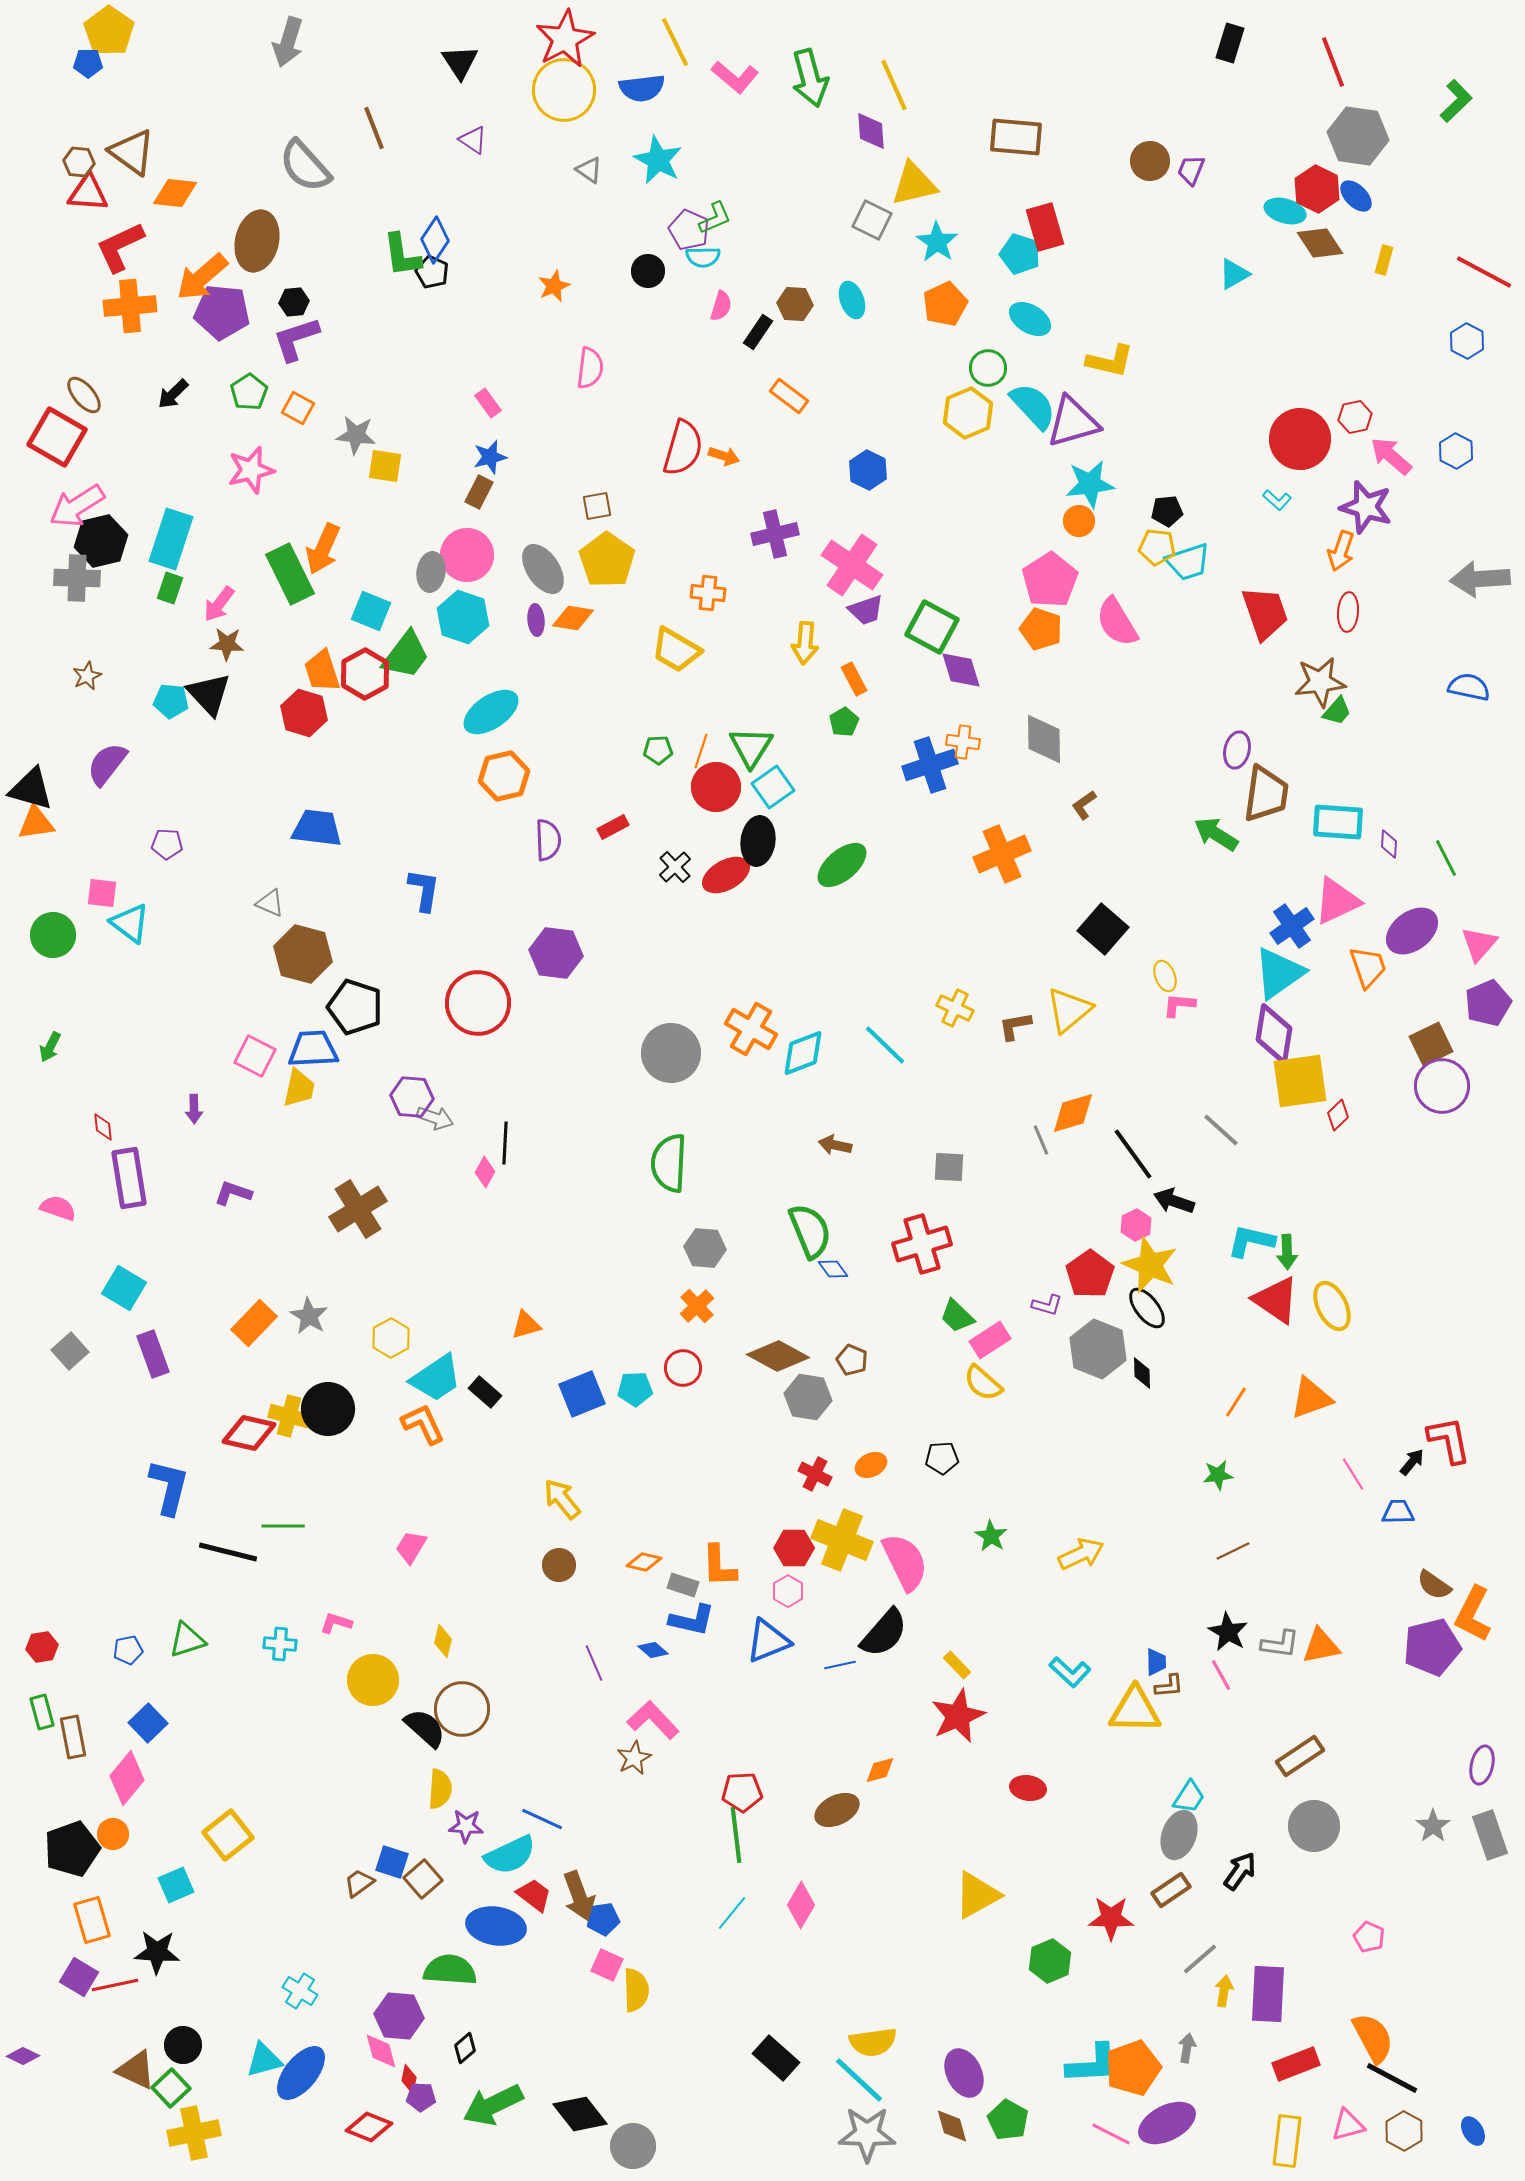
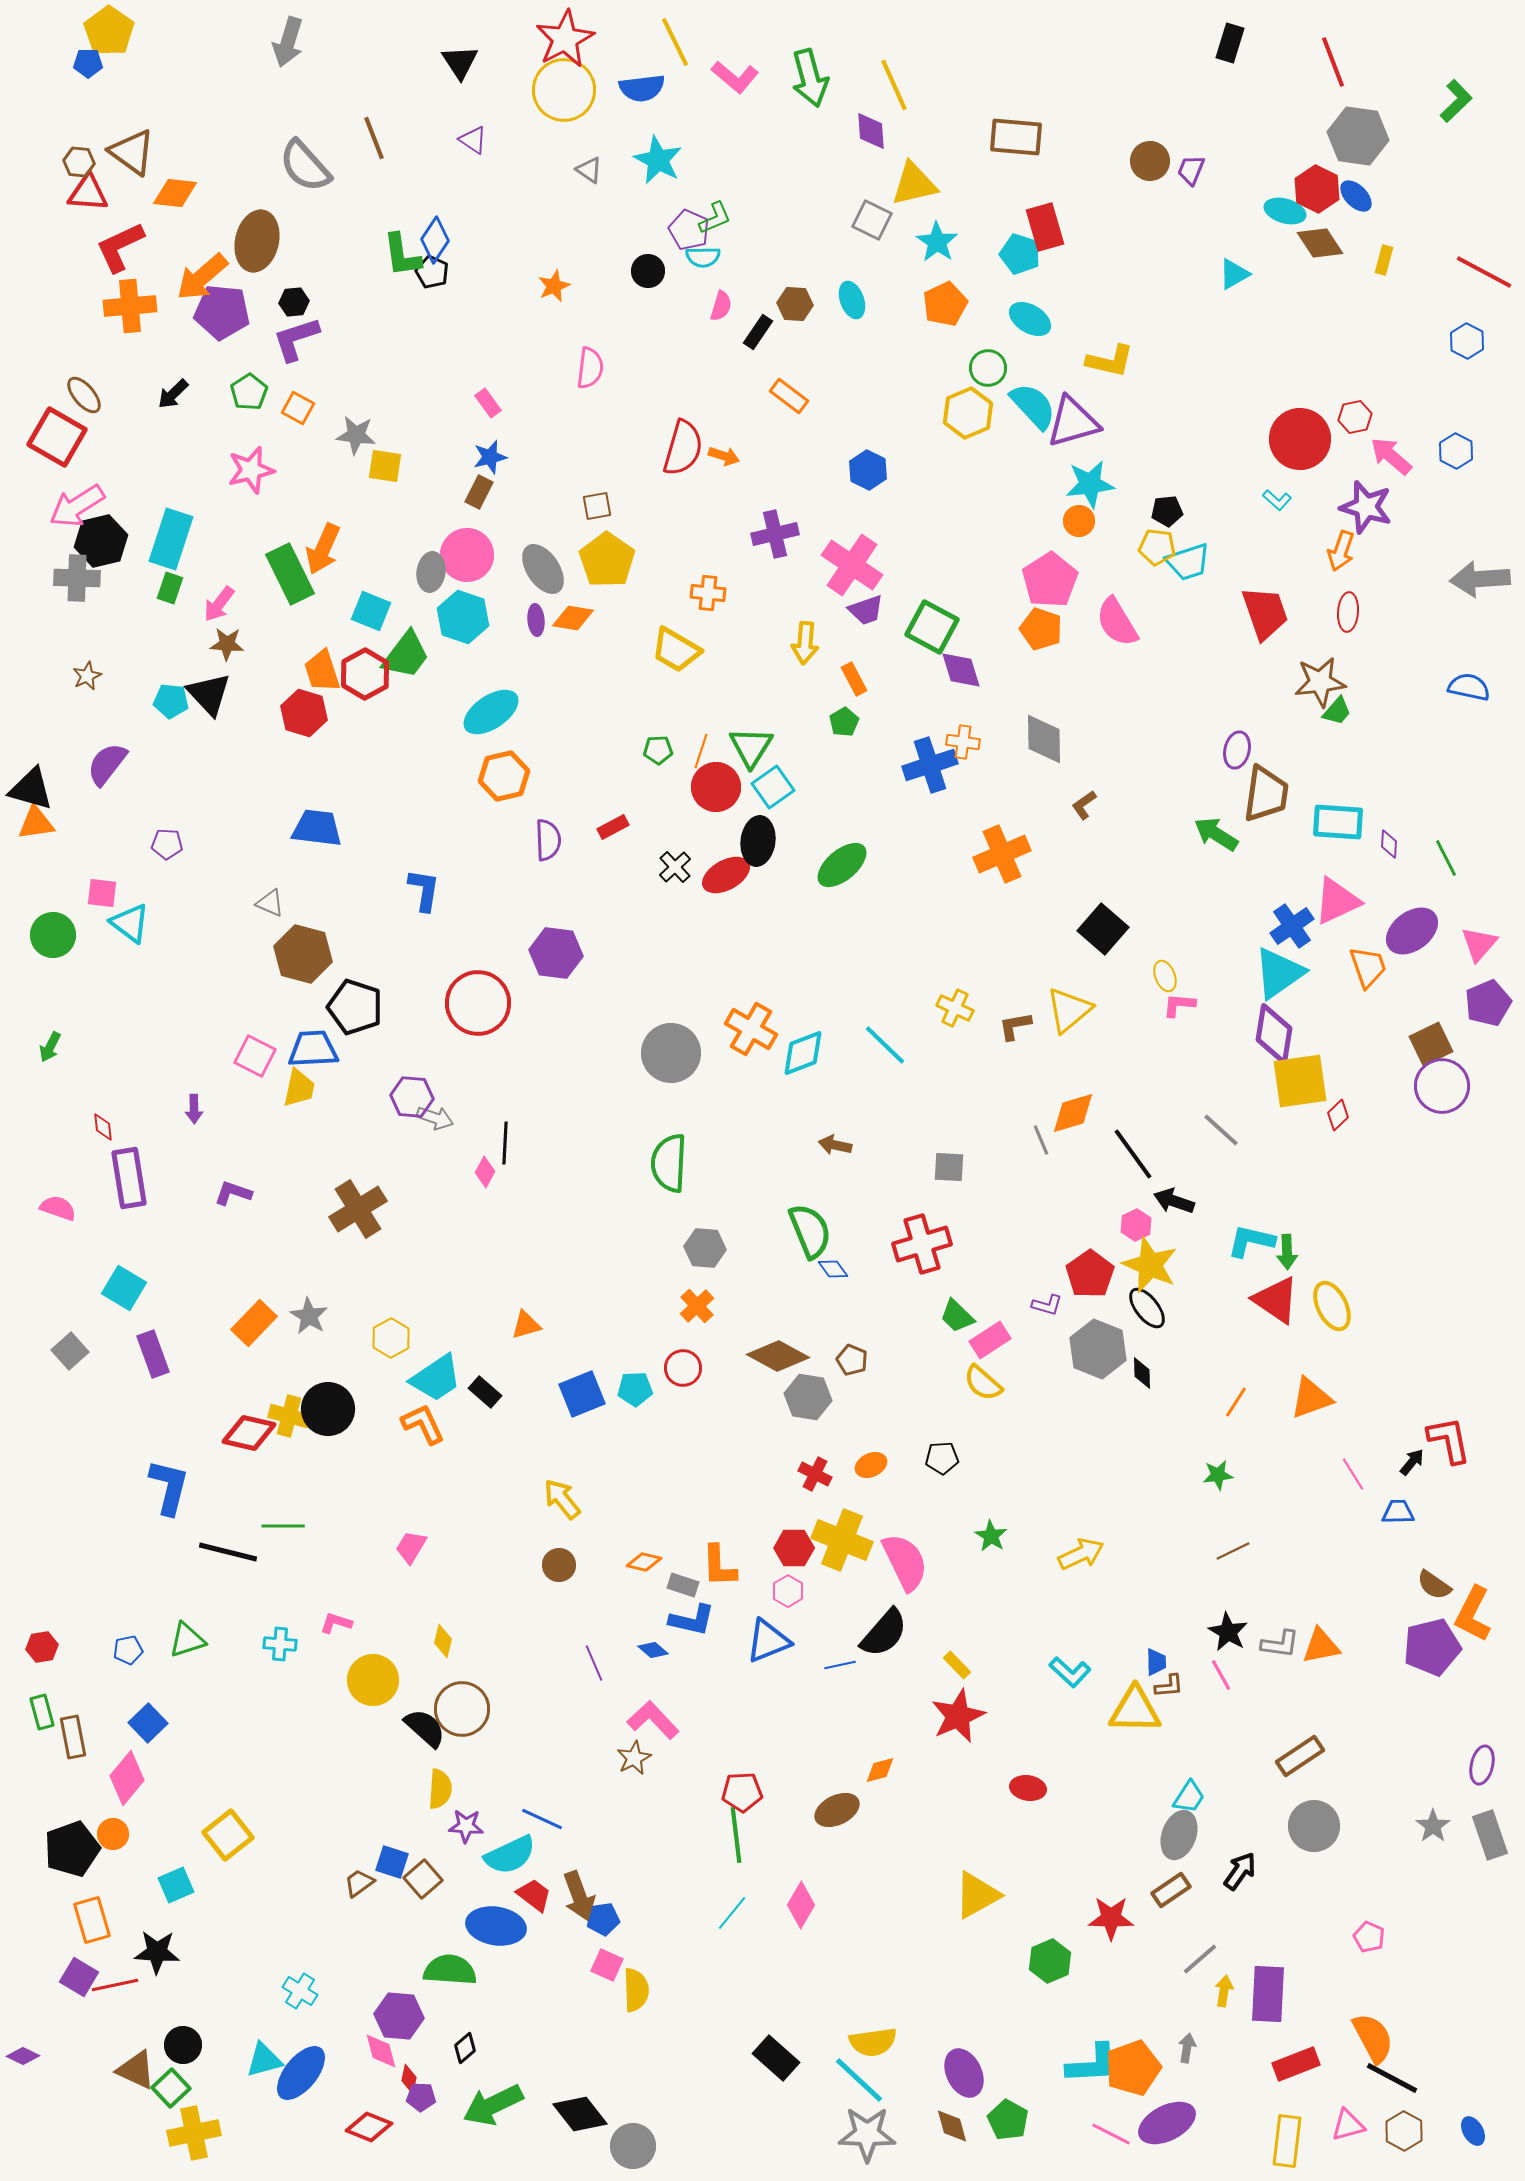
brown line at (374, 128): moved 10 px down
